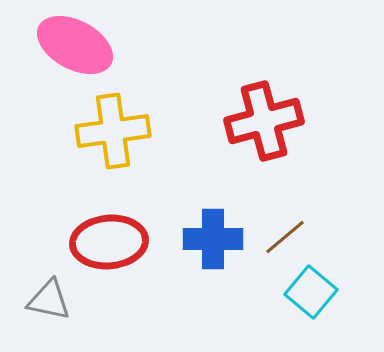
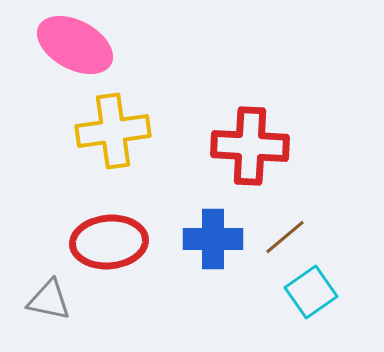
red cross: moved 14 px left, 25 px down; rotated 18 degrees clockwise
cyan square: rotated 15 degrees clockwise
